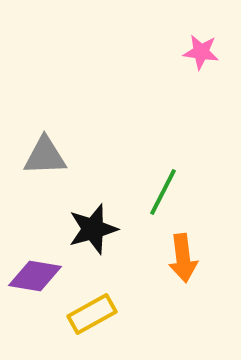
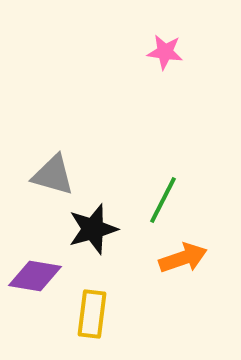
pink star: moved 36 px left
gray triangle: moved 8 px right, 19 px down; rotated 18 degrees clockwise
green line: moved 8 px down
orange arrow: rotated 102 degrees counterclockwise
yellow rectangle: rotated 54 degrees counterclockwise
